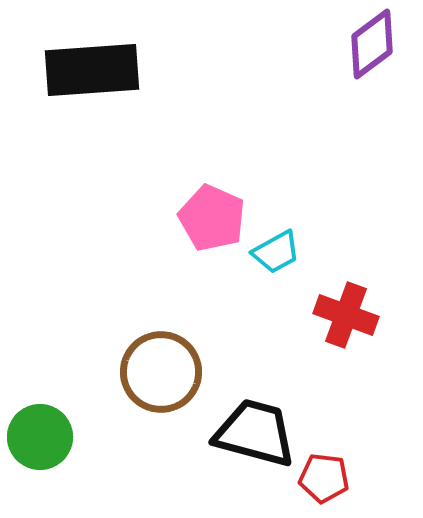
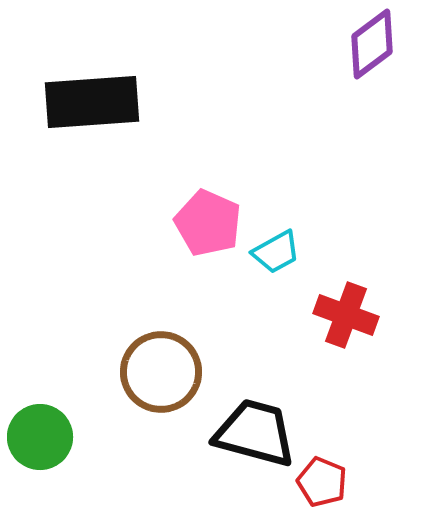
black rectangle: moved 32 px down
pink pentagon: moved 4 px left, 5 px down
red pentagon: moved 2 px left, 4 px down; rotated 15 degrees clockwise
